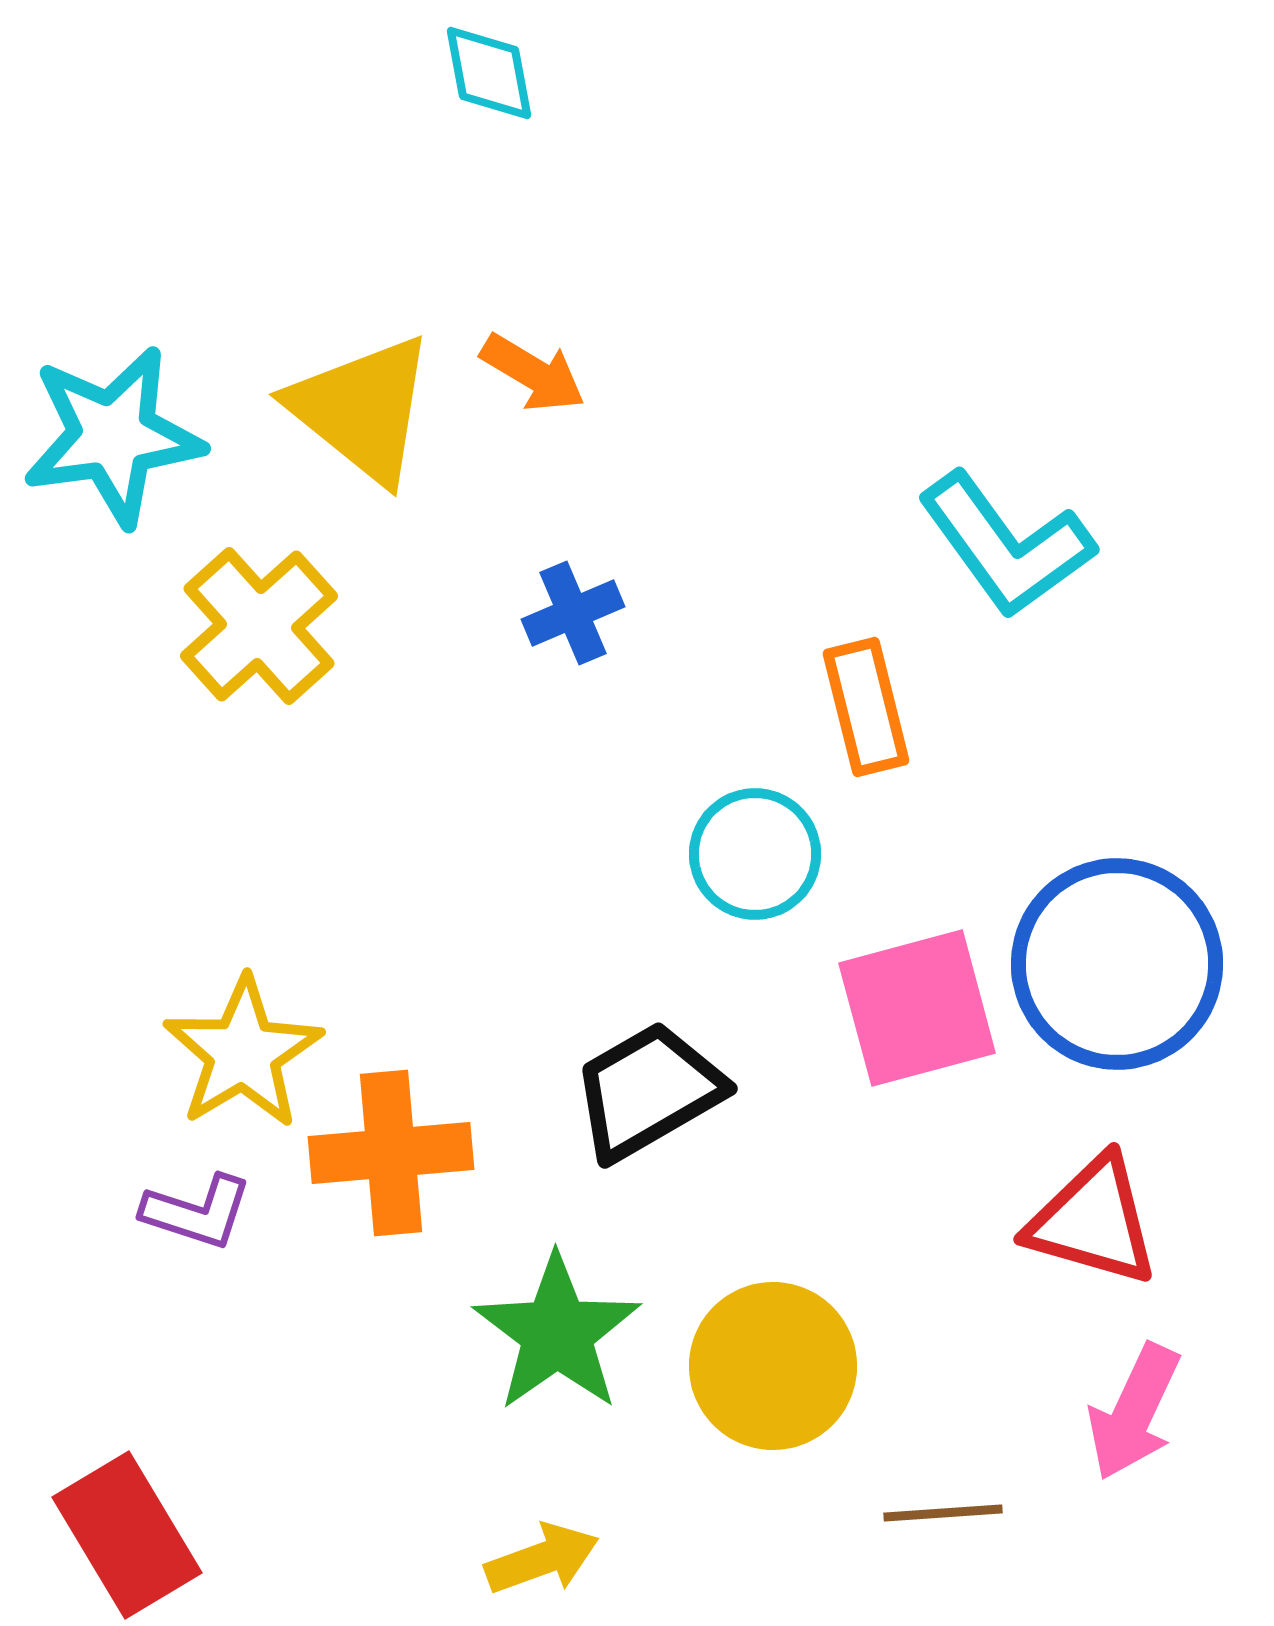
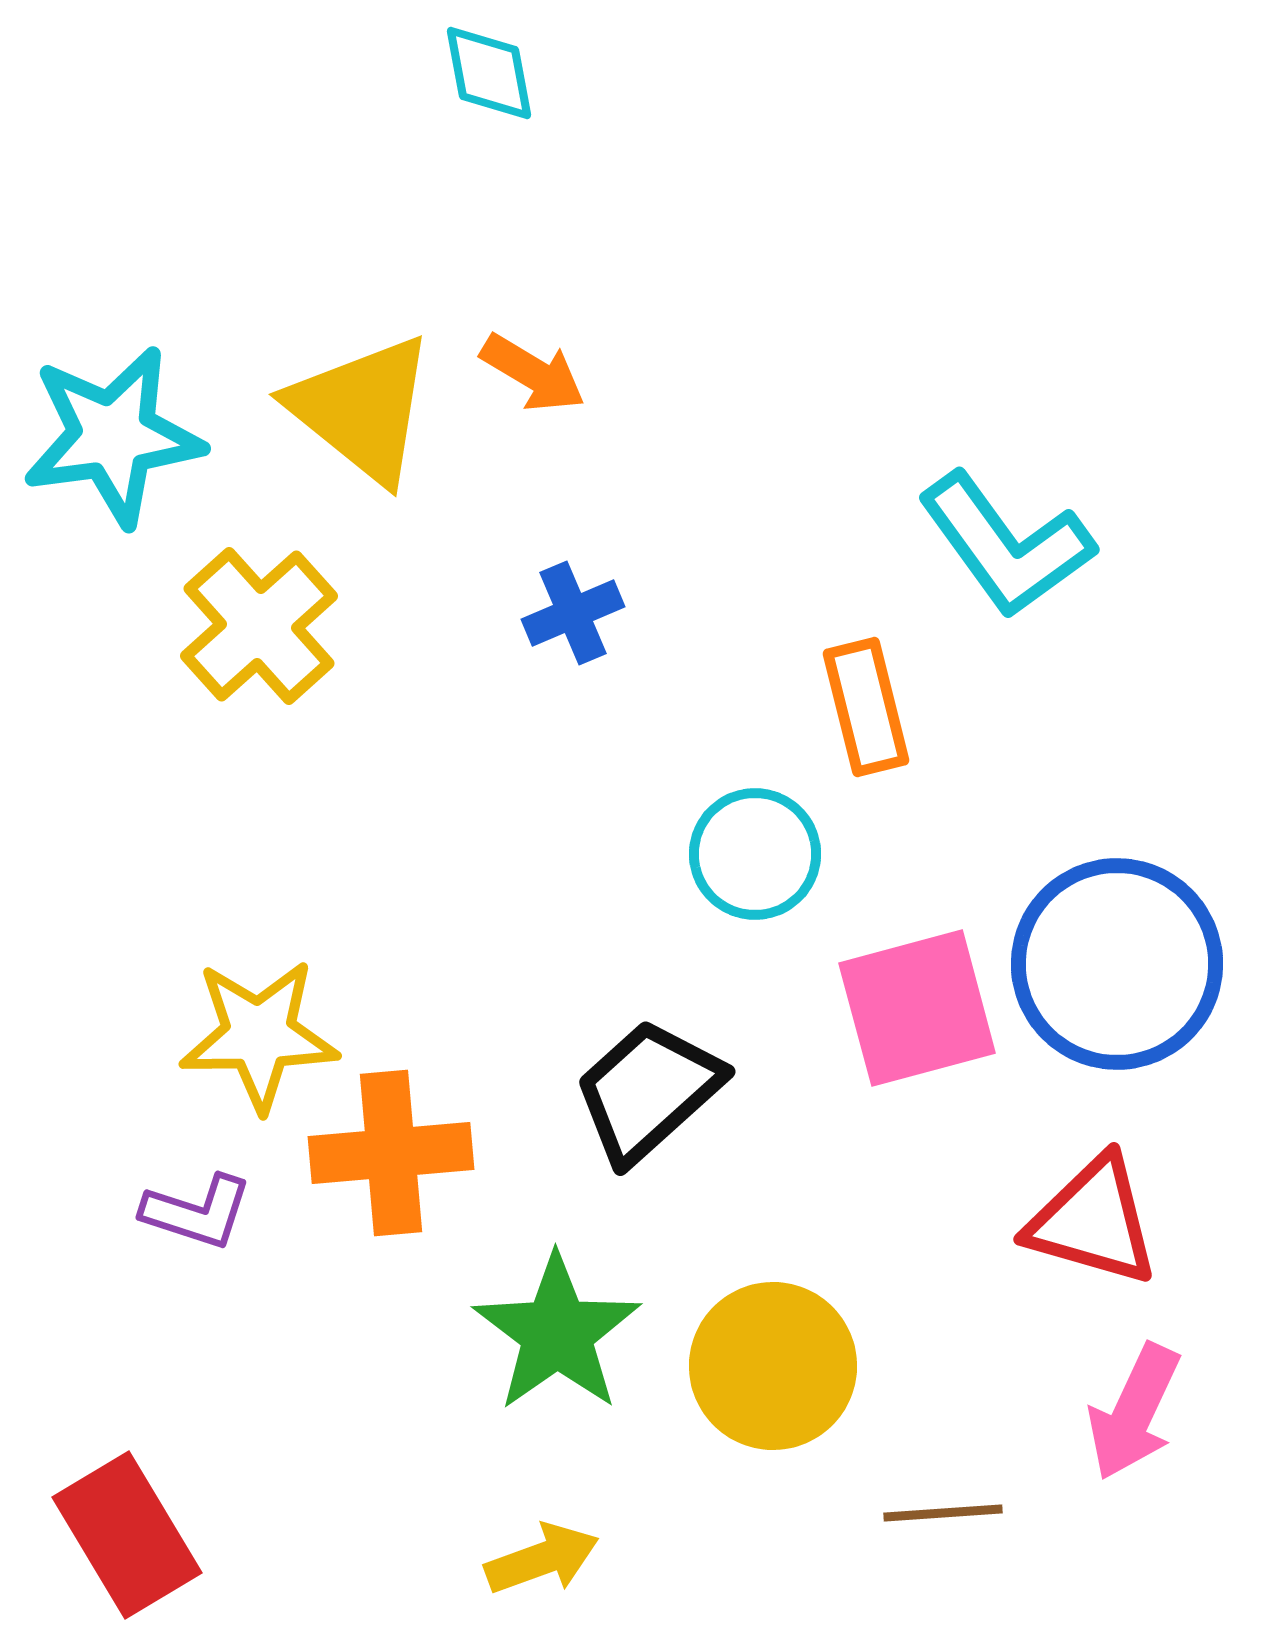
yellow star: moved 16 px right, 18 px up; rotated 30 degrees clockwise
black trapezoid: rotated 12 degrees counterclockwise
